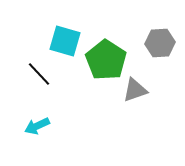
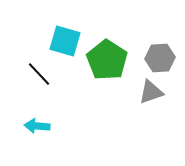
gray hexagon: moved 15 px down
green pentagon: moved 1 px right
gray triangle: moved 16 px right, 2 px down
cyan arrow: rotated 30 degrees clockwise
